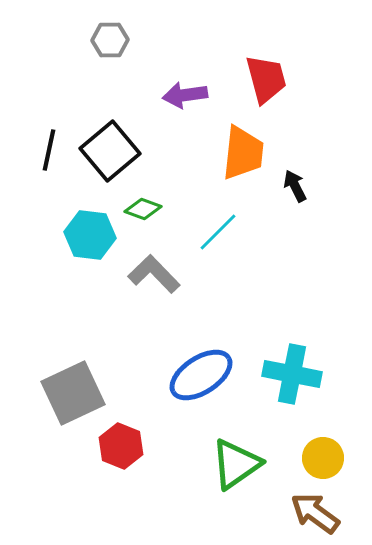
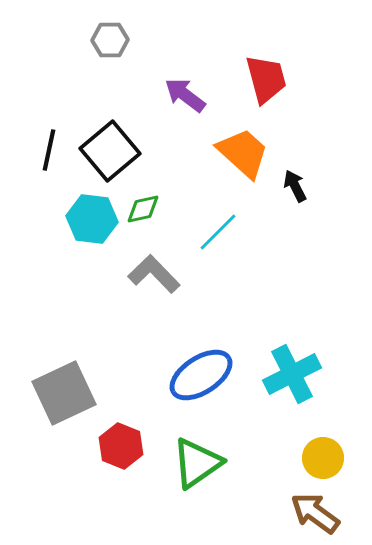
purple arrow: rotated 45 degrees clockwise
orange trapezoid: rotated 54 degrees counterclockwise
green diamond: rotated 33 degrees counterclockwise
cyan hexagon: moved 2 px right, 16 px up
cyan cross: rotated 38 degrees counterclockwise
gray square: moved 9 px left
green triangle: moved 39 px left, 1 px up
